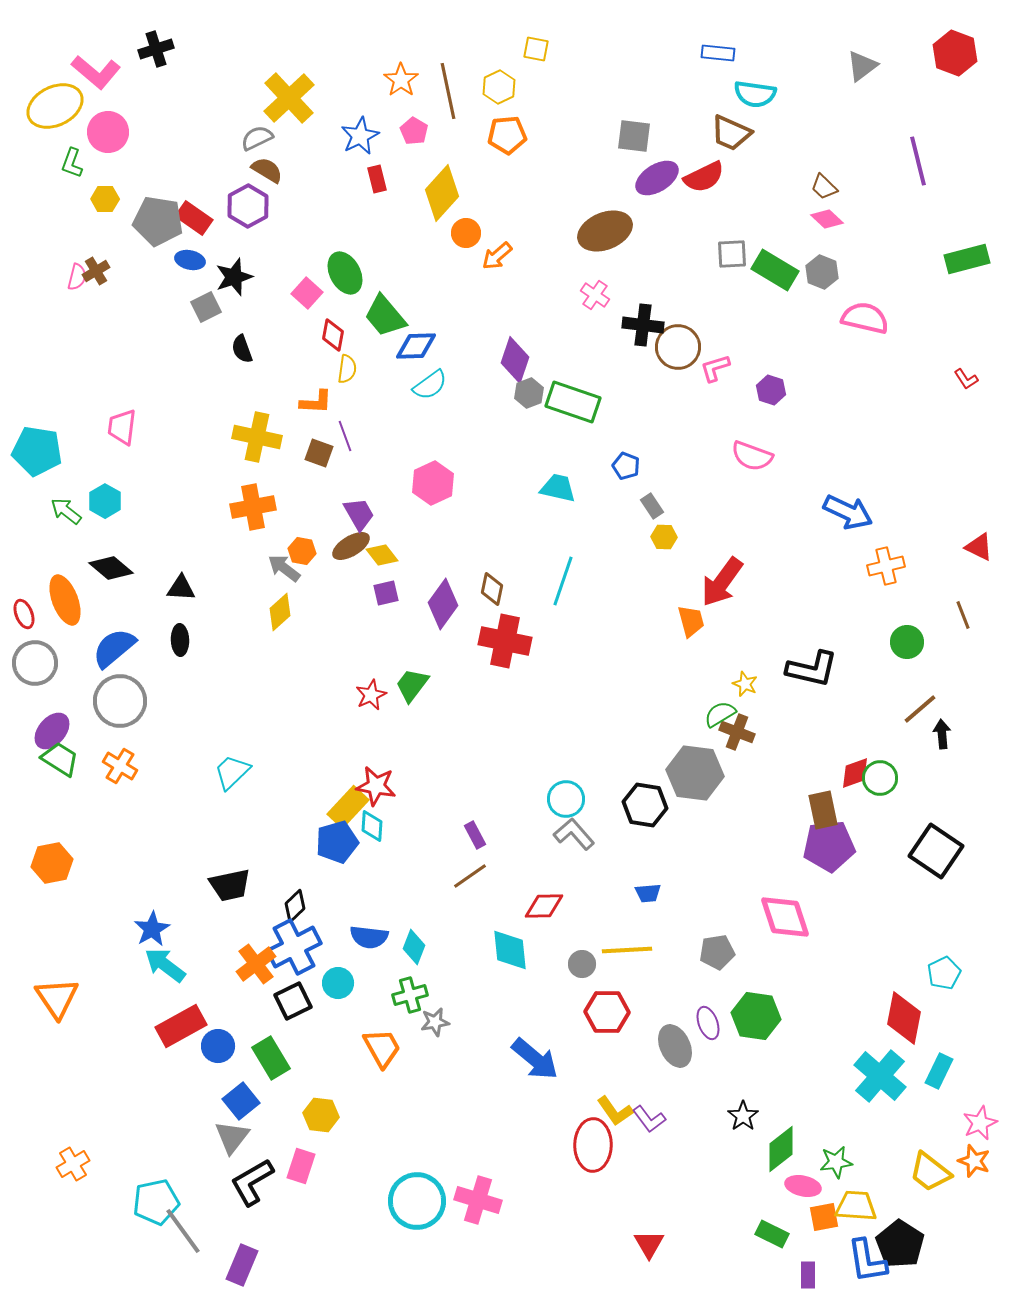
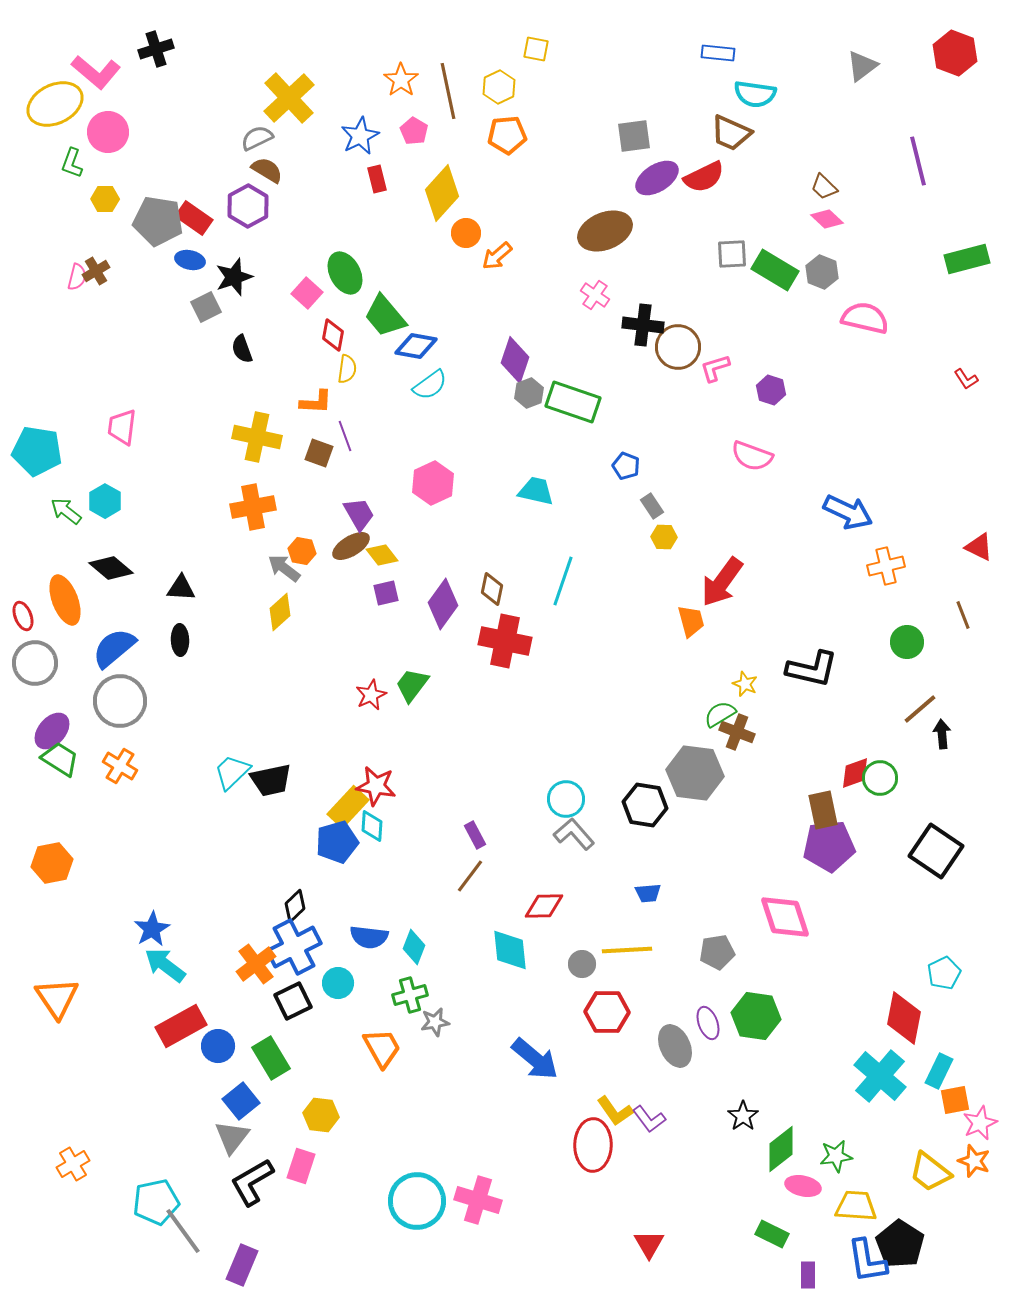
yellow ellipse at (55, 106): moved 2 px up
gray square at (634, 136): rotated 15 degrees counterclockwise
blue diamond at (416, 346): rotated 12 degrees clockwise
cyan trapezoid at (558, 488): moved 22 px left, 3 px down
red ellipse at (24, 614): moved 1 px left, 2 px down
brown line at (470, 876): rotated 18 degrees counterclockwise
black trapezoid at (230, 885): moved 41 px right, 105 px up
green star at (836, 1162): moved 6 px up
orange square at (824, 1217): moved 131 px right, 117 px up
